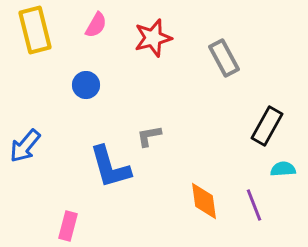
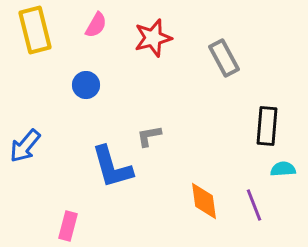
black rectangle: rotated 24 degrees counterclockwise
blue L-shape: moved 2 px right
